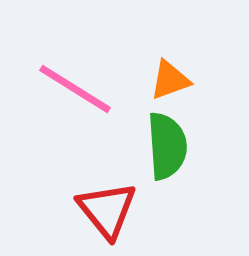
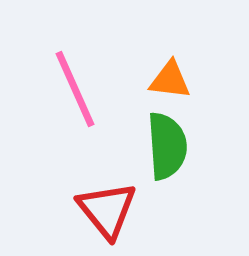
orange triangle: rotated 27 degrees clockwise
pink line: rotated 34 degrees clockwise
